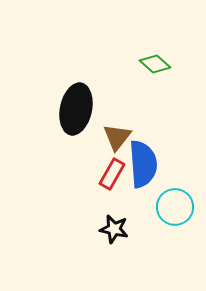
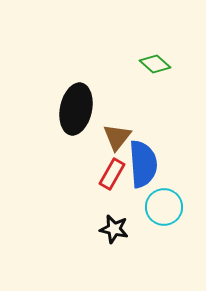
cyan circle: moved 11 px left
